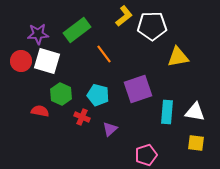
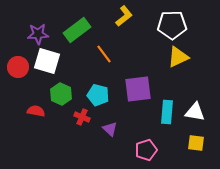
white pentagon: moved 20 px right, 1 px up
yellow triangle: rotated 15 degrees counterclockwise
red circle: moved 3 px left, 6 px down
purple square: rotated 12 degrees clockwise
red semicircle: moved 4 px left
purple triangle: rotated 35 degrees counterclockwise
pink pentagon: moved 5 px up
